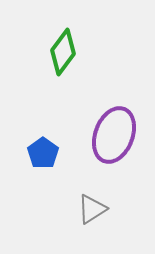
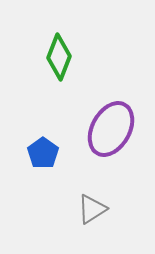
green diamond: moved 4 px left, 5 px down; rotated 15 degrees counterclockwise
purple ellipse: moved 3 px left, 6 px up; rotated 8 degrees clockwise
